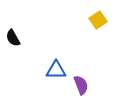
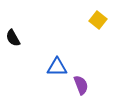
yellow square: rotated 18 degrees counterclockwise
blue triangle: moved 1 px right, 3 px up
